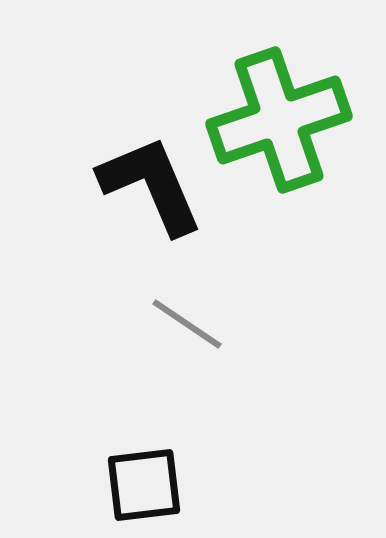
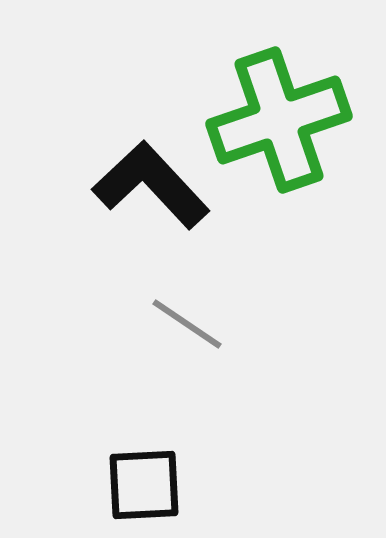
black L-shape: rotated 20 degrees counterclockwise
black square: rotated 4 degrees clockwise
